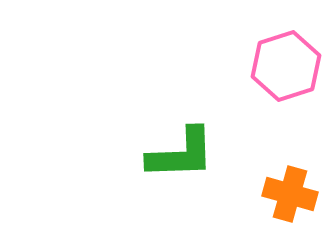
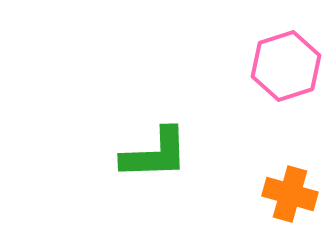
green L-shape: moved 26 px left
